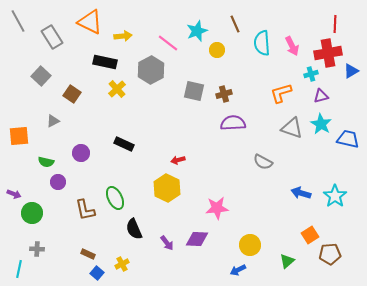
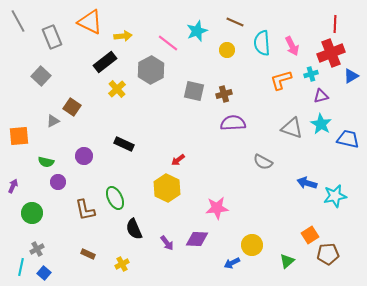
brown line at (235, 24): moved 2 px up; rotated 42 degrees counterclockwise
gray rectangle at (52, 37): rotated 10 degrees clockwise
yellow circle at (217, 50): moved 10 px right
red cross at (328, 53): moved 3 px right; rotated 12 degrees counterclockwise
black rectangle at (105, 62): rotated 50 degrees counterclockwise
blue triangle at (351, 71): moved 5 px down
orange L-shape at (281, 93): moved 13 px up
brown square at (72, 94): moved 13 px down
purple circle at (81, 153): moved 3 px right, 3 px down
red arrow at (178, 160): rotated 24 degrees counterclockwise
blue arrow at (301, 193): moved 6 px right, 10 px up
purple arrow at (14, 194): moved 1 px left, 8 px up; rotated 88 degrees counterclockwise
cyan star at (335, 196): rotated 25 degrees clockwise
yellow circle at (250, 245): moved 2 px right
gray cross at (37, 249): rotated 32 degrees counterclockwise
brown pentagon at (330, 254): moved 2 px left
cyan line at (19, 269): moved 2 px right, 2 px up
blue arrow at (238, 270): moved 6 px left, 7 px up
blue square at (97, 273): moved 53 px left
